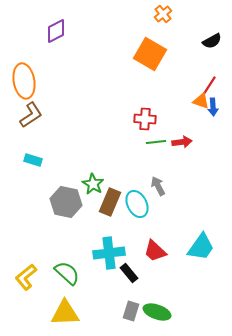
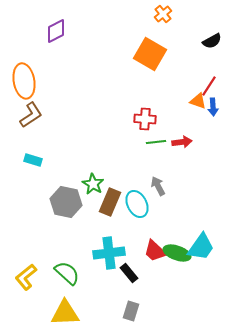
orange triangle: moved 3 px left
green ellipse: moved 20 px right, 59 px up
